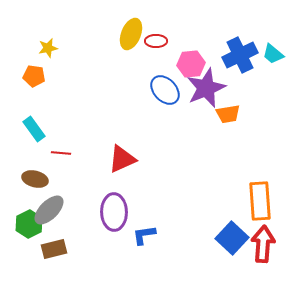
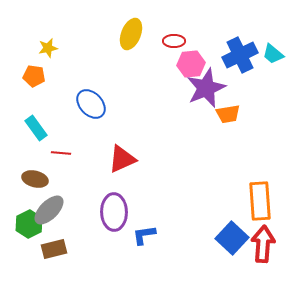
red ellipse: moved 18 px right
blue ellipse: moved 74 px left, 14 px down
cyan rectangle: moved 2 px right, 1 px up
